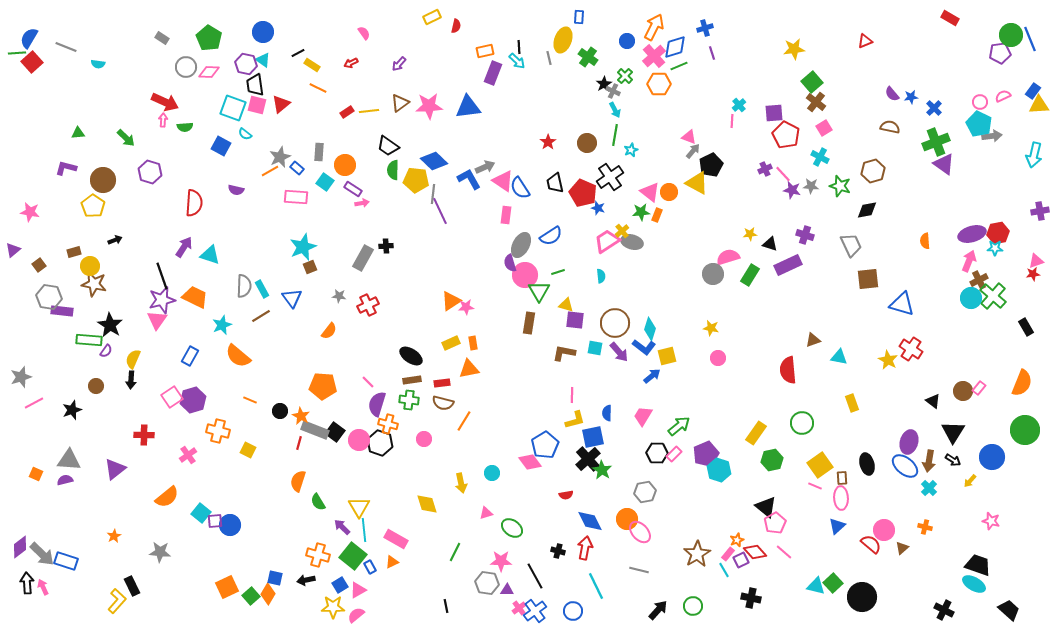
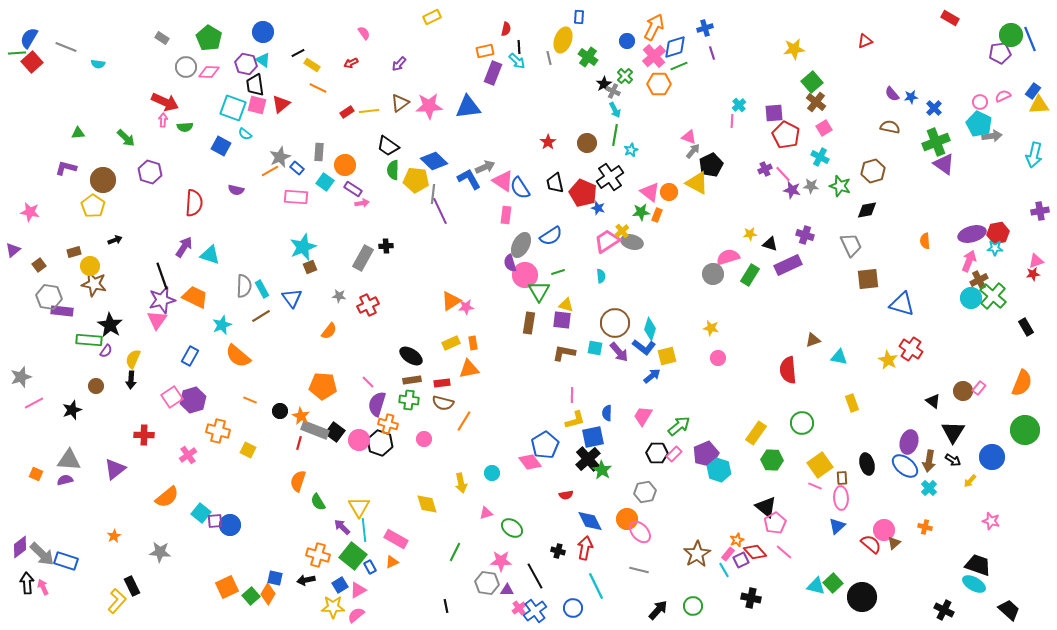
red semicircle at (456, 26): moved 50 px right, 3 px down
purple square at (575, 320): moved 13 px left
green hexagon at (772, 460): rotated 15 degrees clockwise
brown triangle at (902, 548): moved 8 px left, 5 px up
blue circle at (573, 611): moved 3 px up
